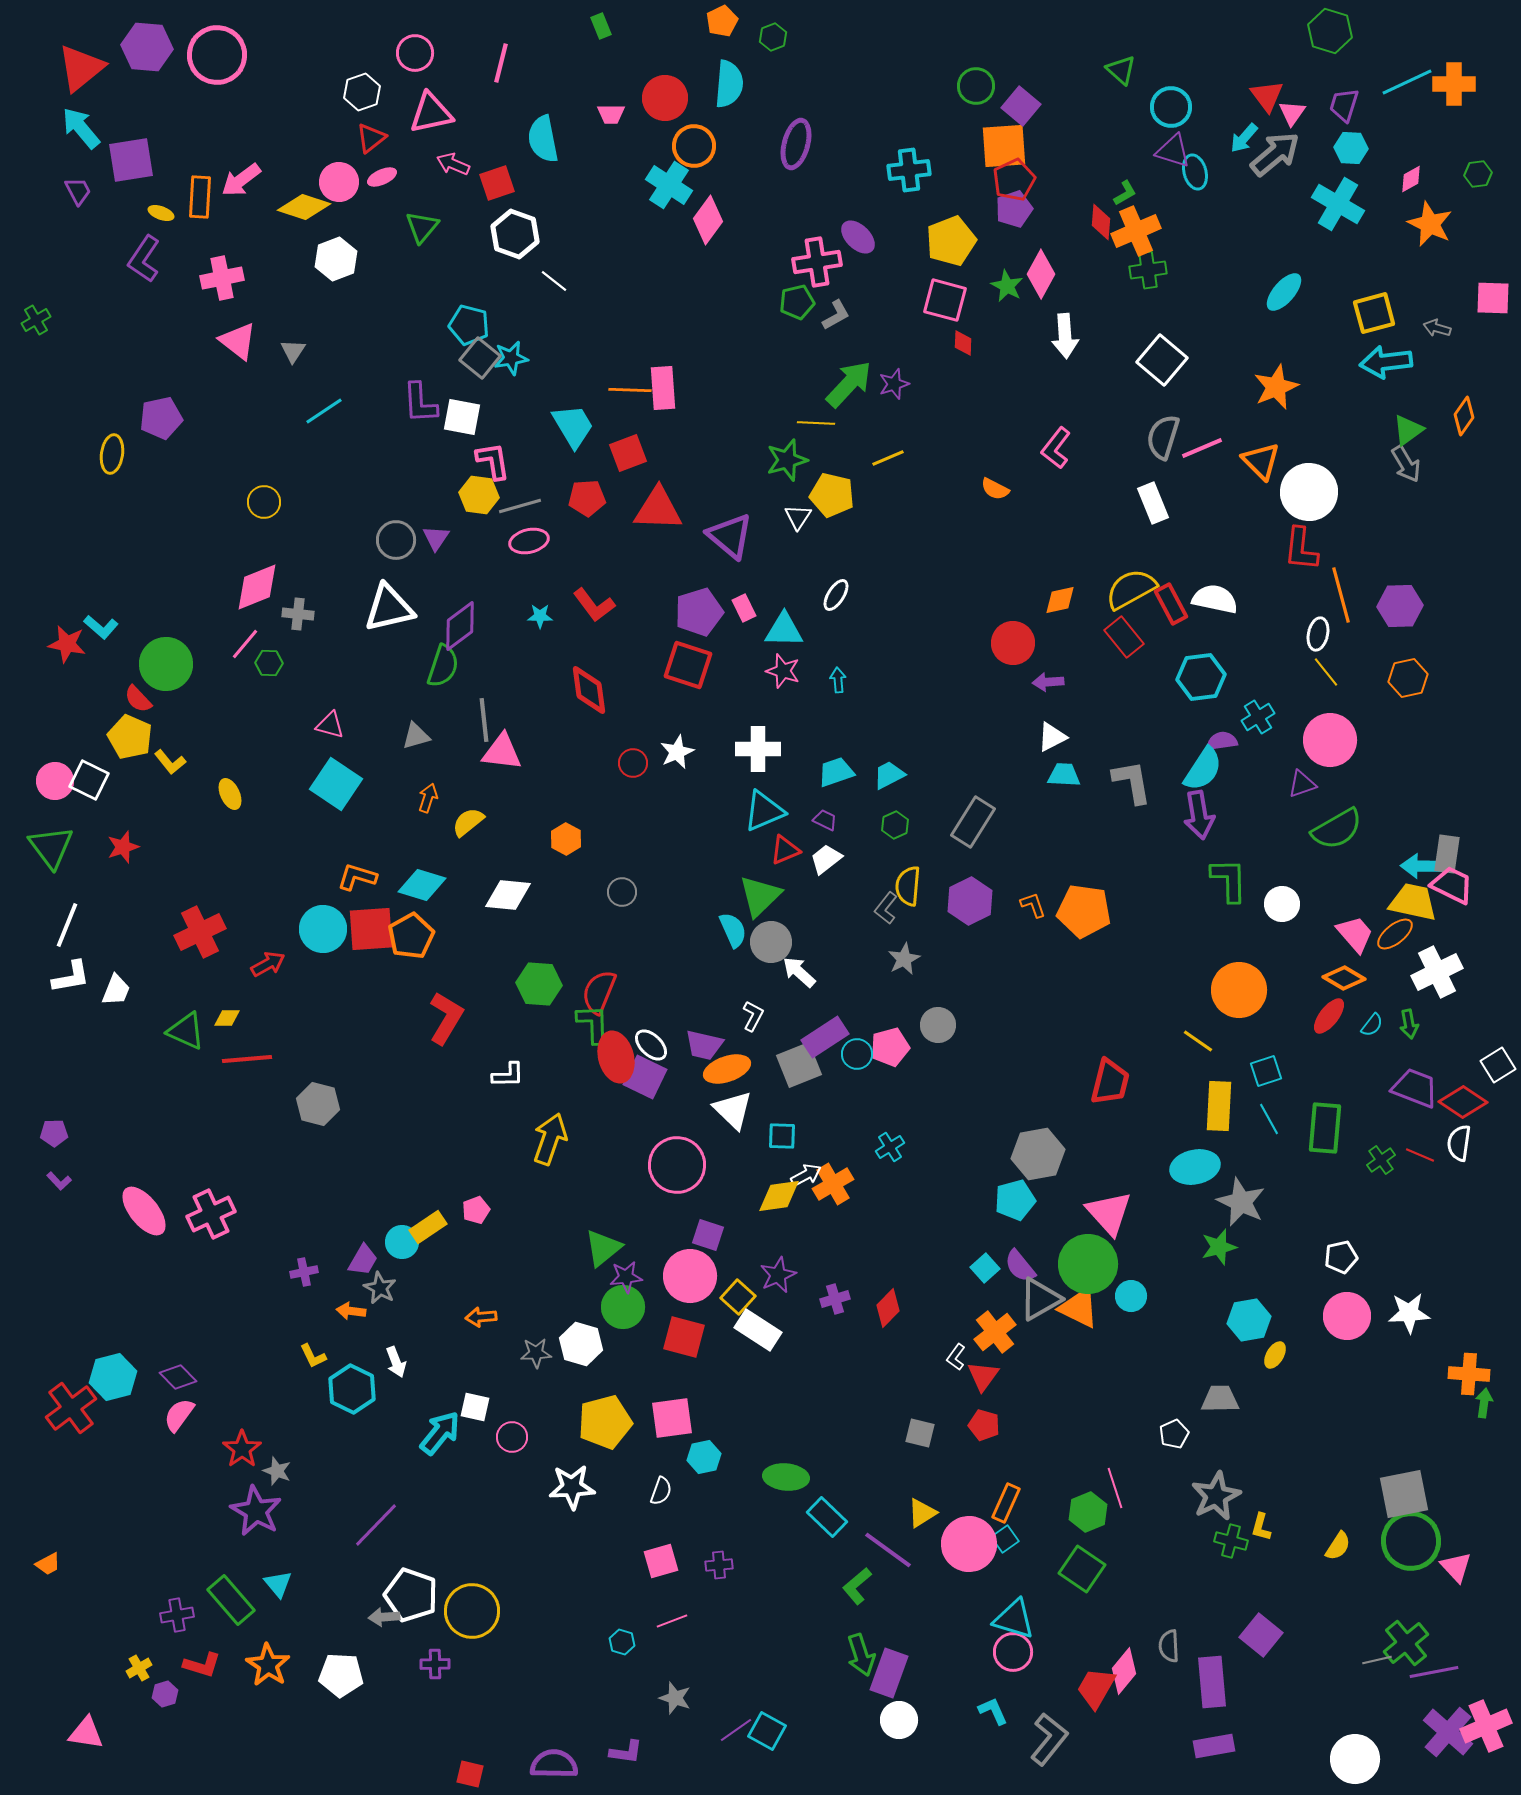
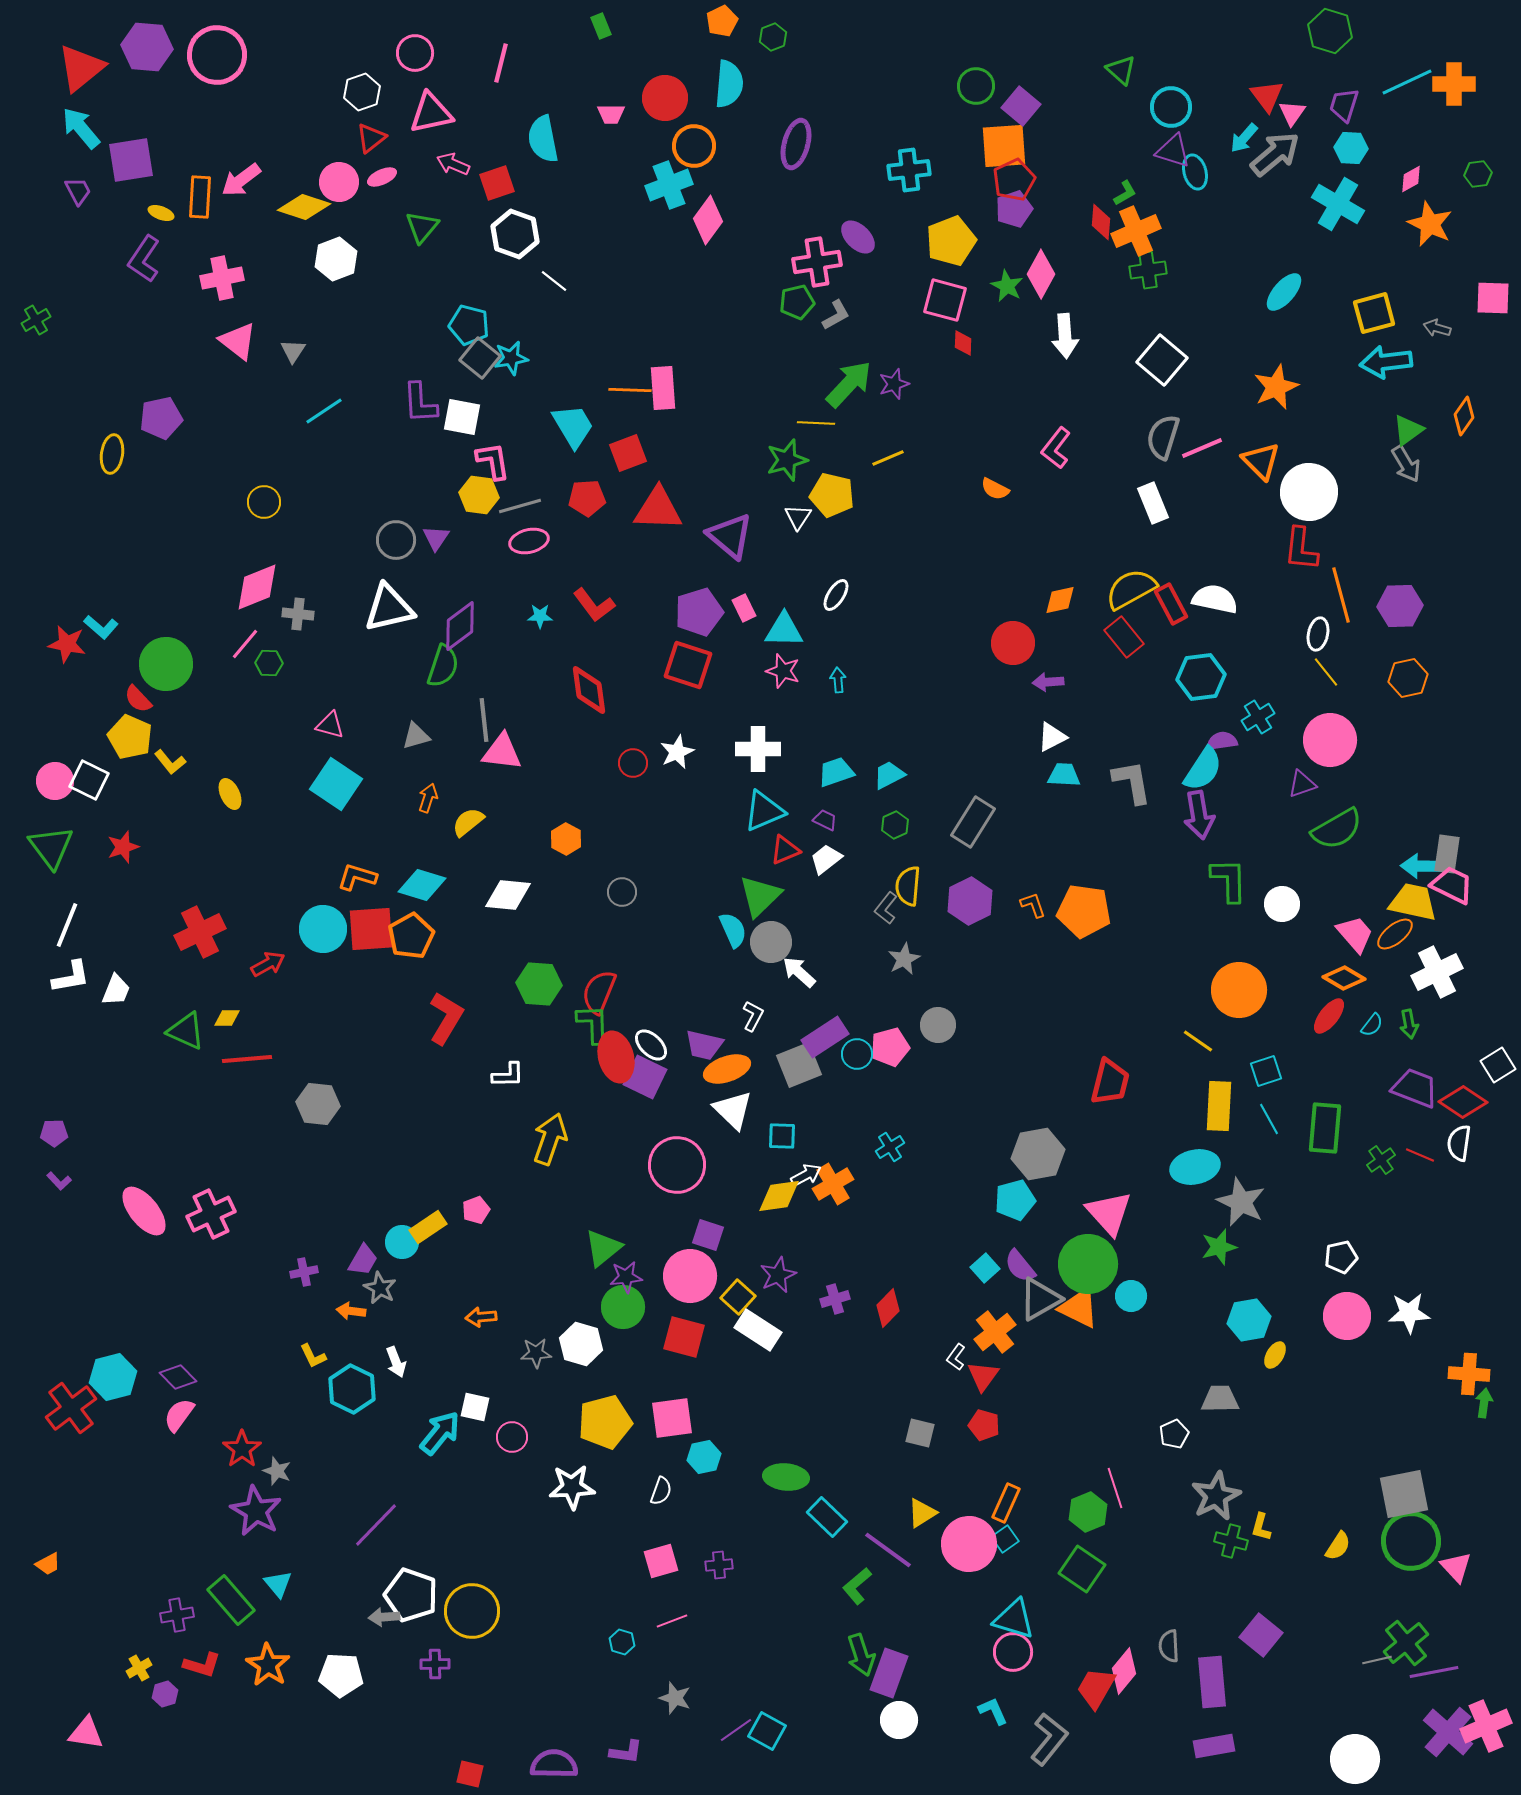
cyan cross at (669, 185): rotated 36 degrees clockwise
gray hexagon at (318, 1104): rotated 9 degrees counterclockwise
